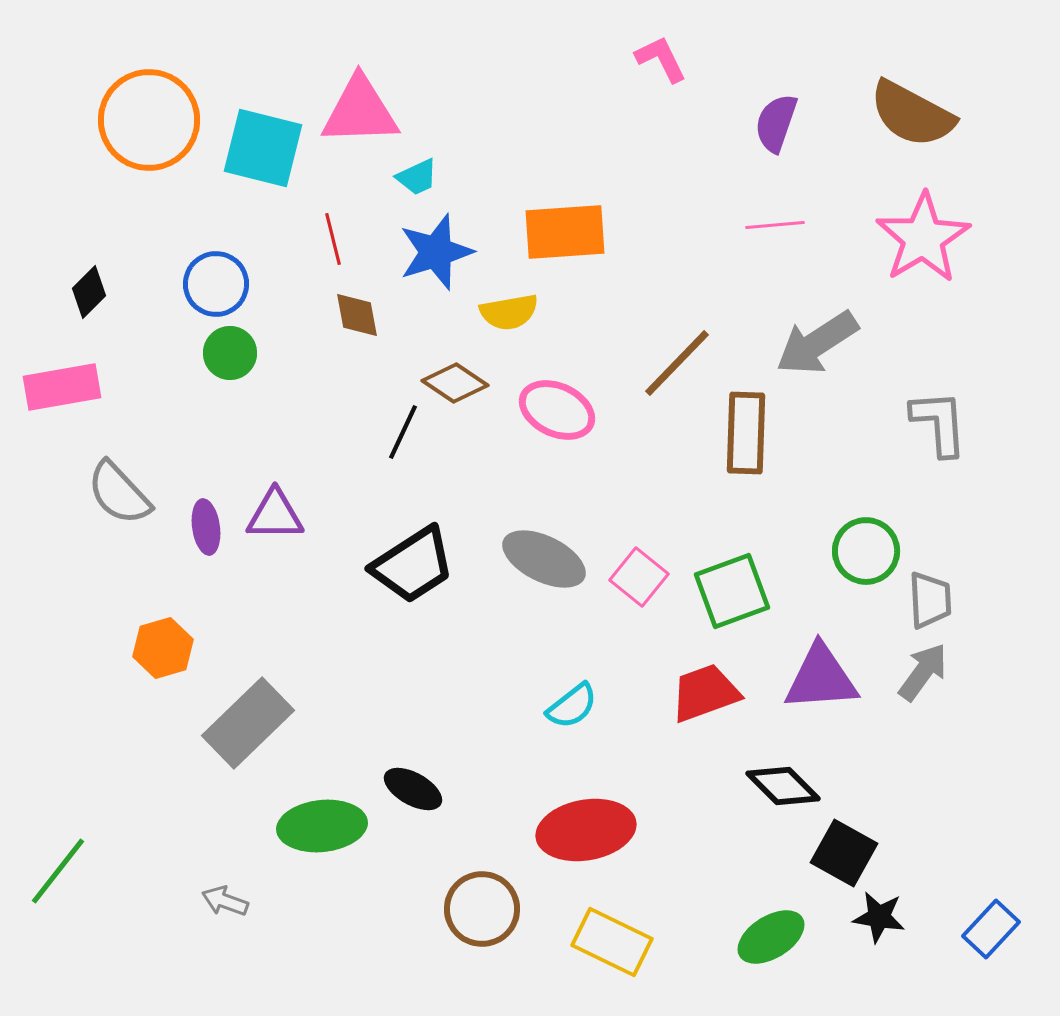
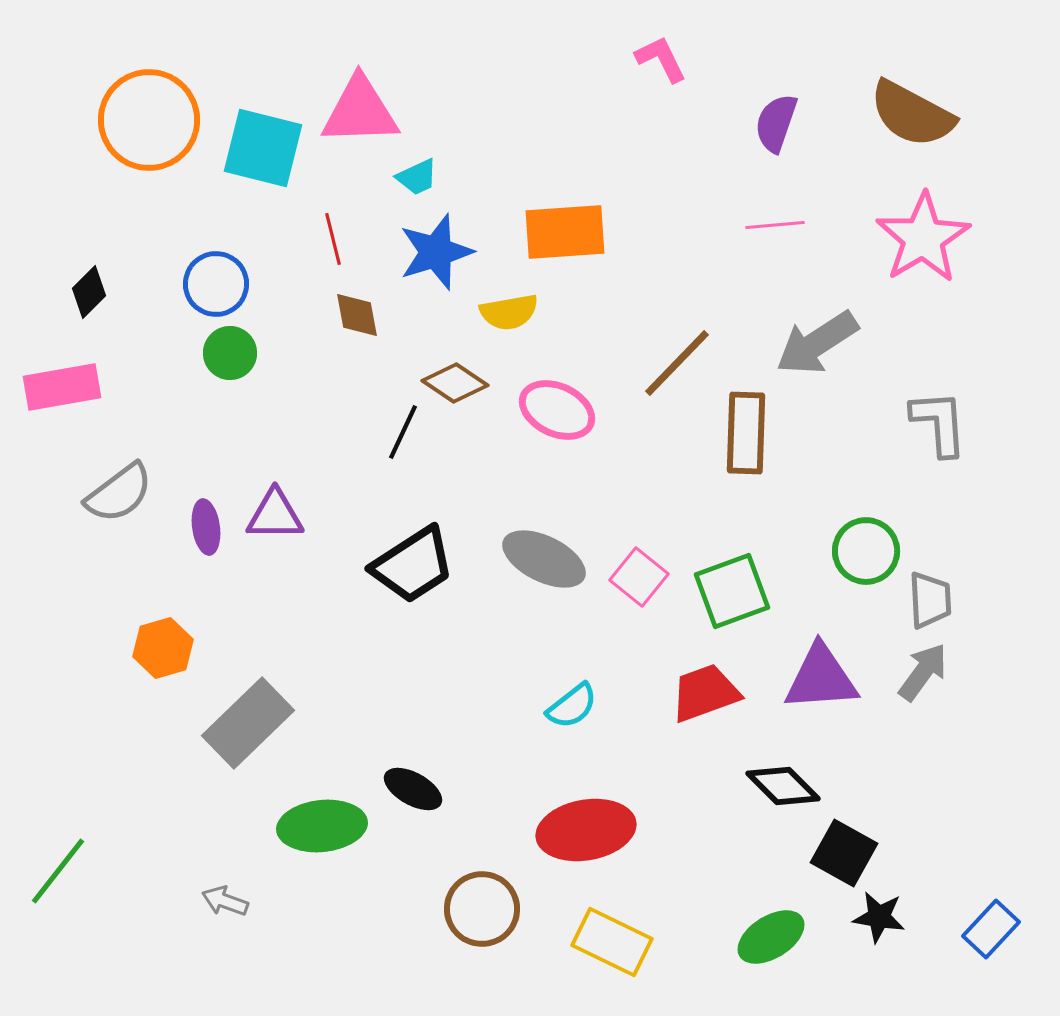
gray semicircle at (119, 493): rotated 84 degrees counterclockwise
